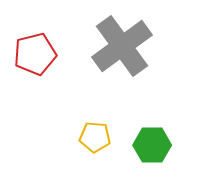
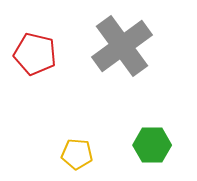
red pentagon: rotated 27 degrees clockwise
yellow pentagon: moved 18 px left, 17 px down
